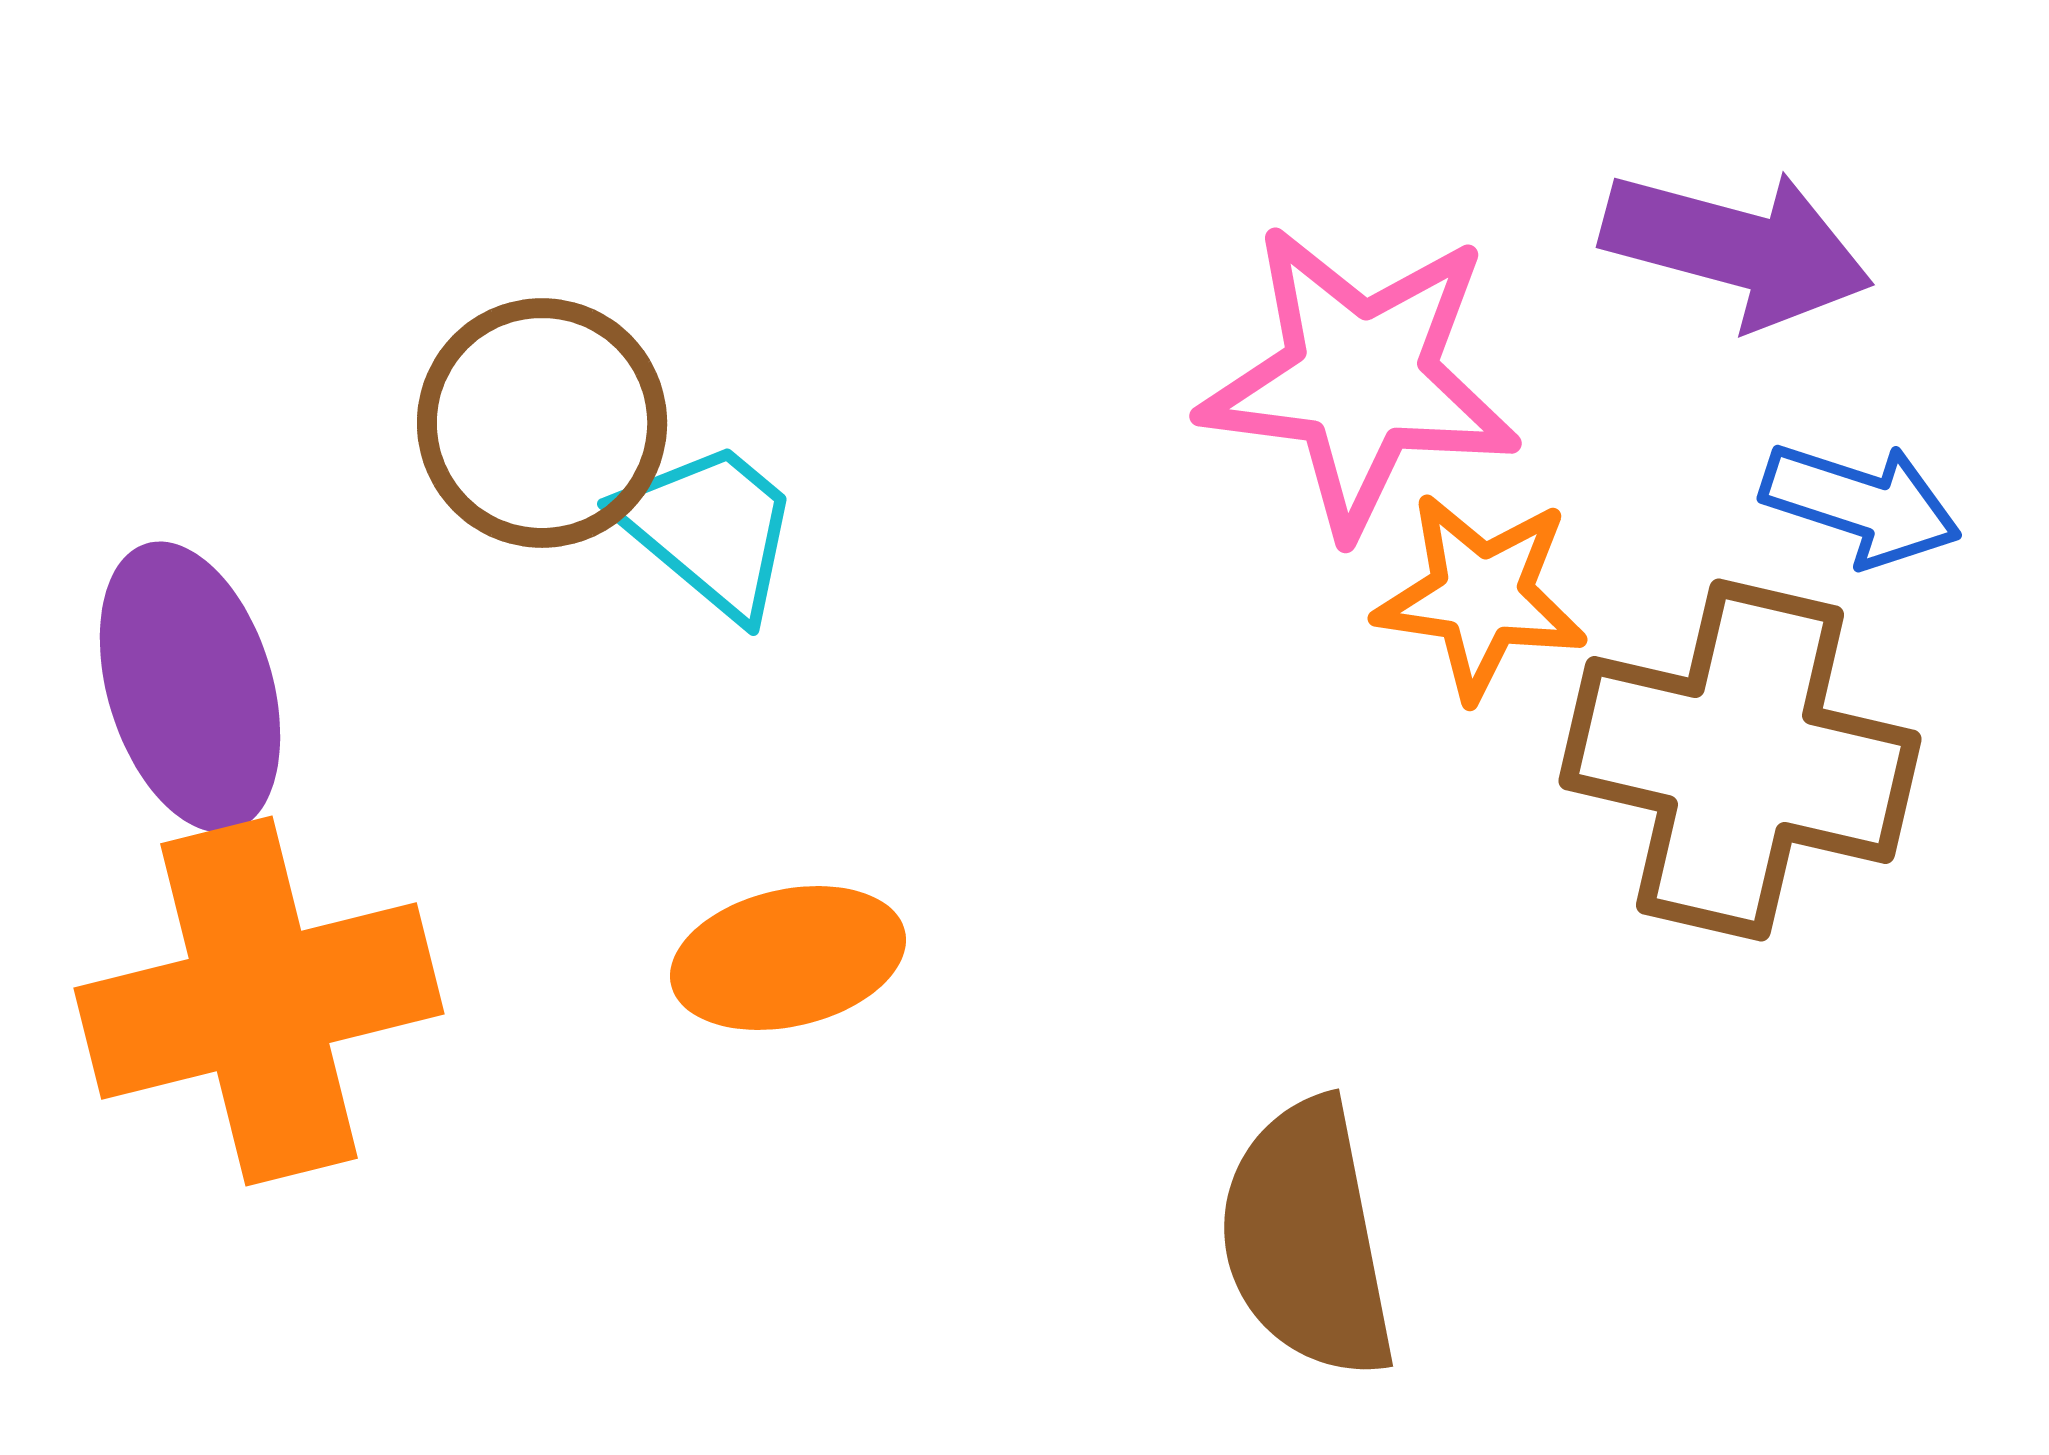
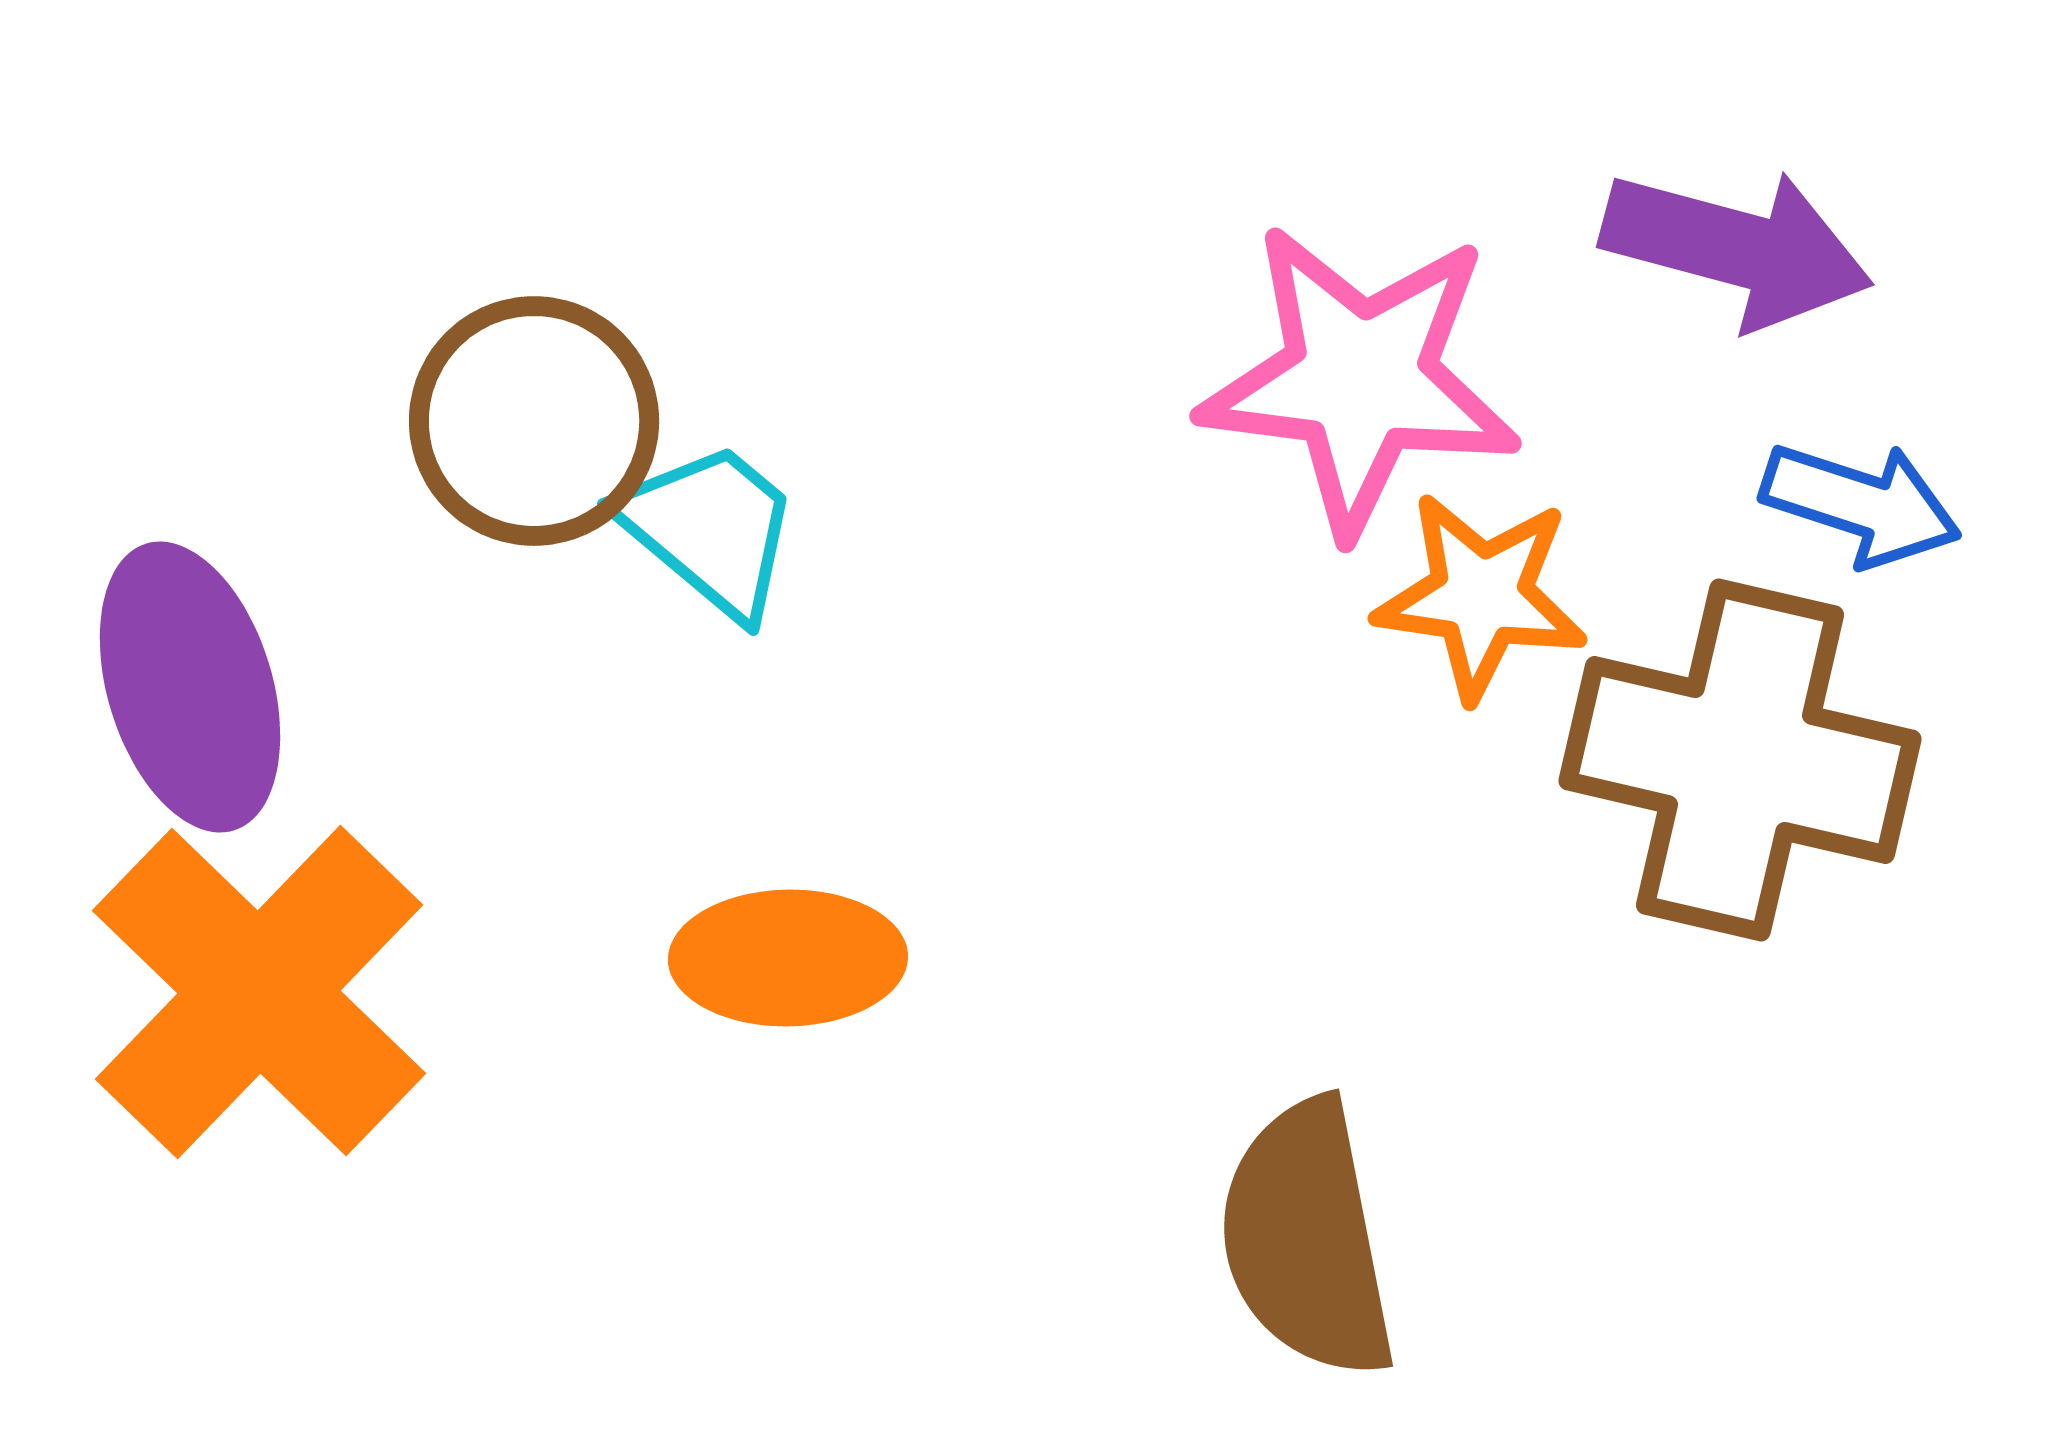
brown circle: moved 8 px left, 2 px up
orange ellipse: rotated 12 degrees clockwise
orange cross: moved 9 px up; rotated 32 degrees counterclockwise
